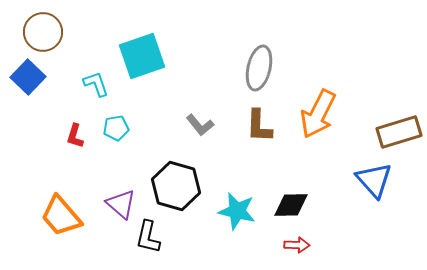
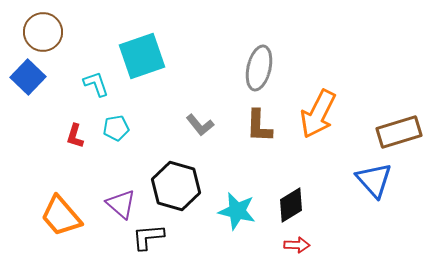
black diamond: rotated 30 degrees counterclockwise
black L-shape: rotated 72 degrees clockwise
